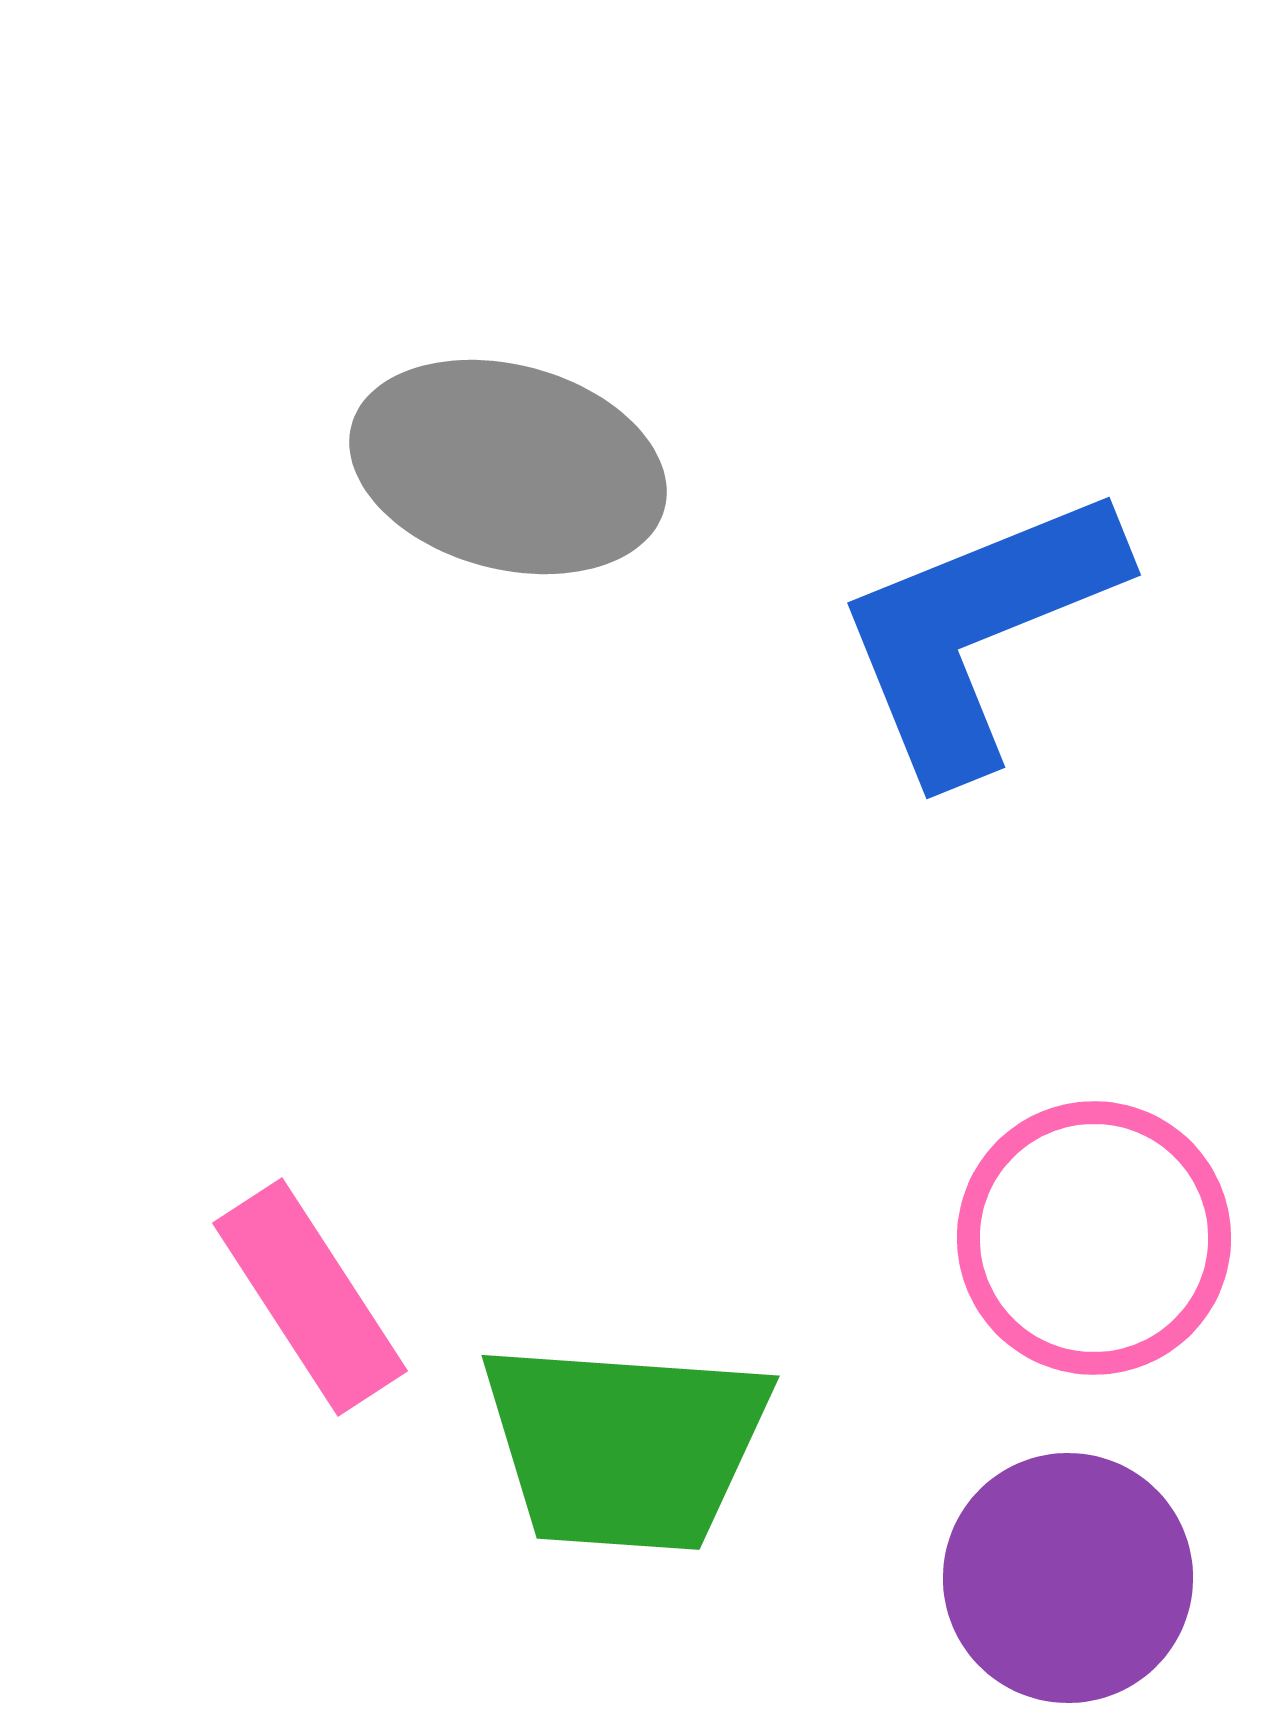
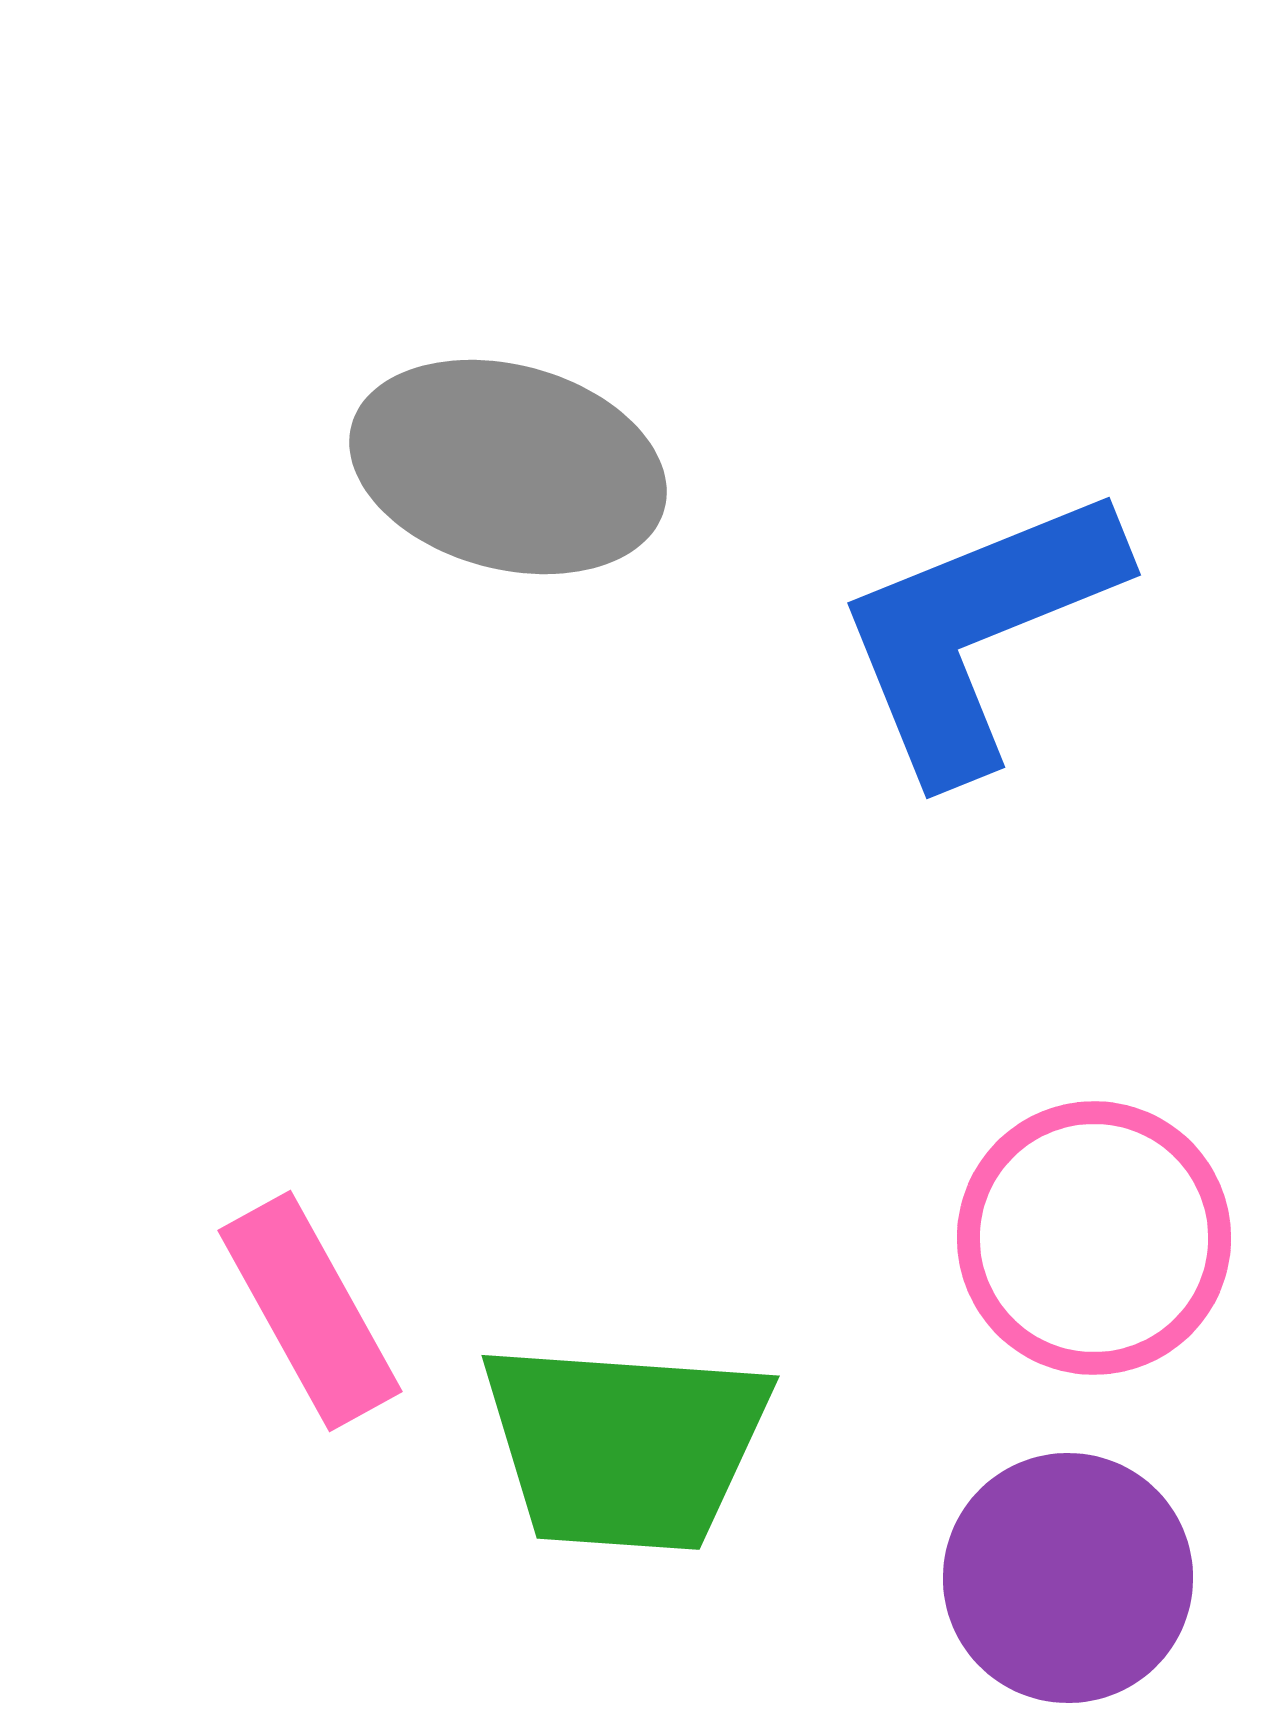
pink rectangle: moved 14 px down; rotated 4 degrees clockwise
